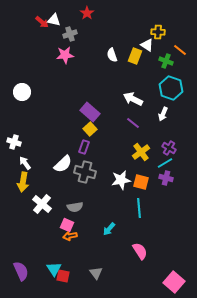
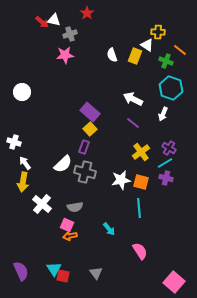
cyan arrow at (109, 229): rotated 80 degrees counterclockwise
